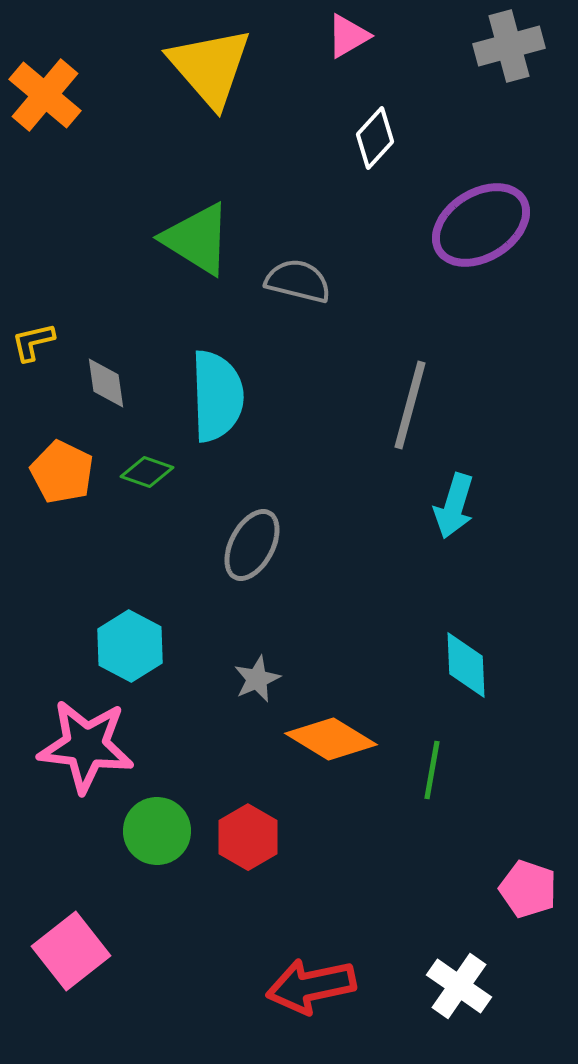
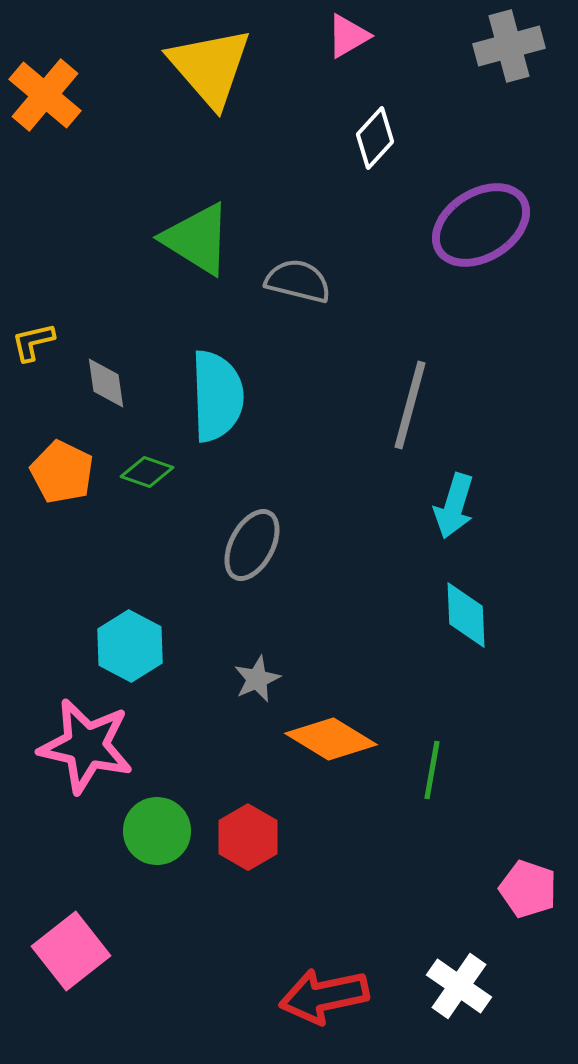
cyan diamond: moved 50 px up
pink star: rotated 6 degrees clockwise
red arrow: moved 13 px right, 10 px down
